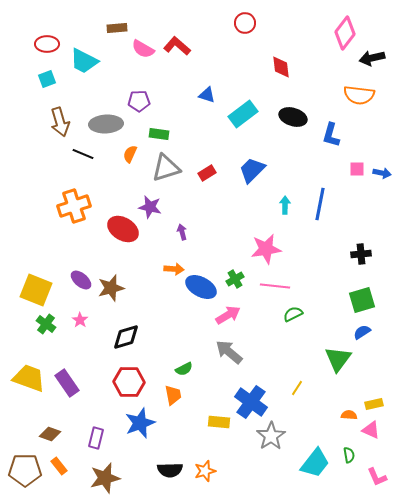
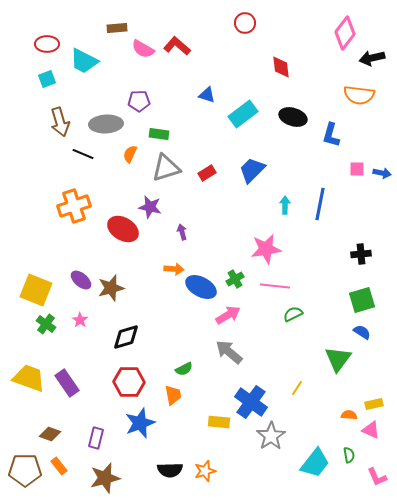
blue semicircle at (362, 332): rotated 66 degrees clockwise
